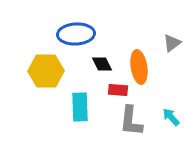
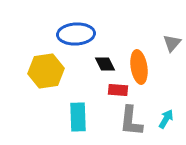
gray triangle: rotated 12 degrees counterclockwise
black diamond: moved 3 px right
yellow hexagon: rotated 8 degrees counterclockwise
cyan rectangle: moved 2 px left, 10 px down
cyan arrow: moved 5 px left, 2 px down; rotated 72 degrees clockwise
